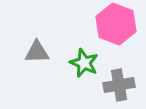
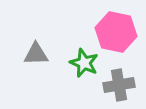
pink hexagon: moved 8 px down; rotated 9 degrees counterclockwise
gray triangle: moved 1 px left, 2 px down
